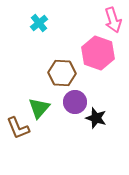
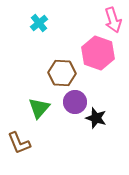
brown L-shape: moved 1 px right, 15 px down
